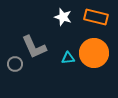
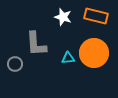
orange rectangle: moved 1 px up
gray L-shape: moved 2 px right, 3 px up; rotated 20 degrees clockwise
